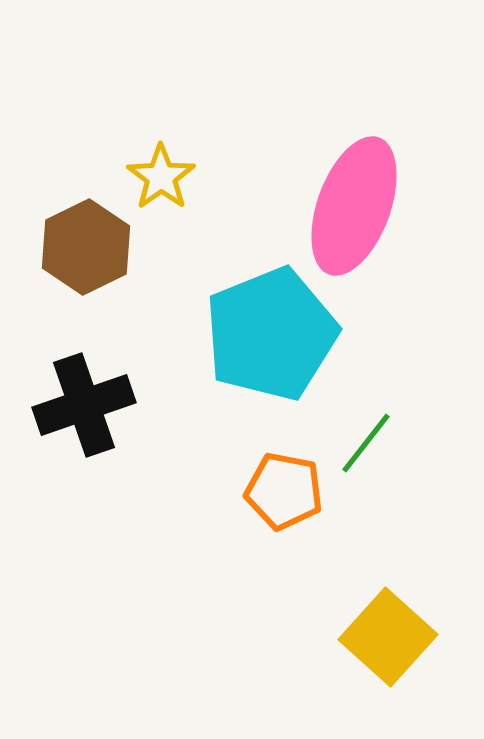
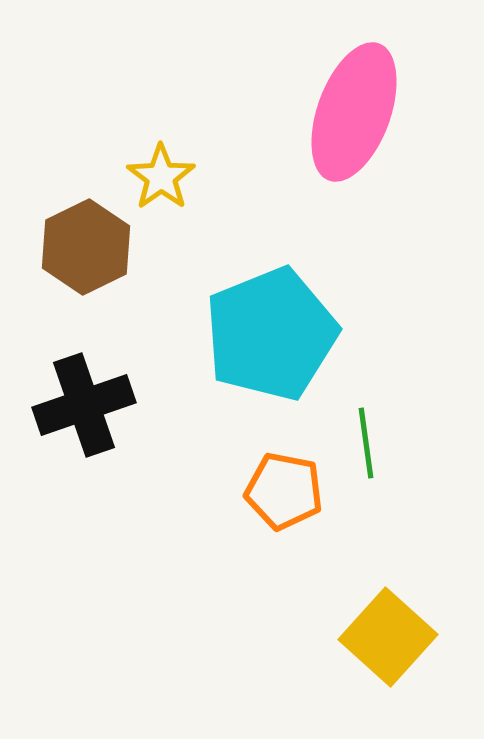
pink ellipse: moved 94 px up
green line: rotated 46 degrees counterclockwise
